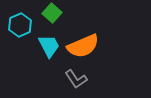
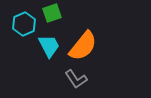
green square: rotated 30 degrees clockwise
cyan hexagon: moved 4 px right, 1 px up
orange semicircle: rotated 28 degrees counterclockwise
